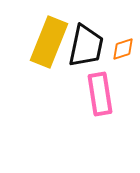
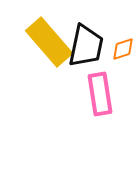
yellow rectangle: rotated 63 degrees counterclockwise
